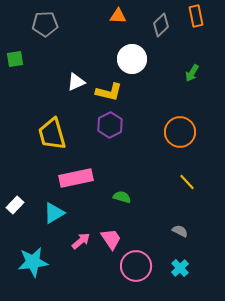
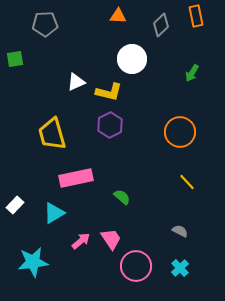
green semicircle: rotated 24 degrees clockwise
